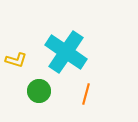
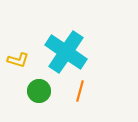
yellow L-shape: moved 2 px right
orange line: moved 6 px left, 3 px up
